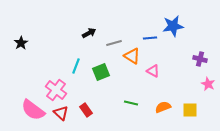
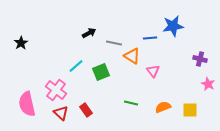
gray line: rotated 28 degrees clockwise
cyan line: rotated 28 degrees clockwise
pink triangle: rotated 24 degrees clockwise
pink semicircle: moved 6 px left, 6 px up; rotated 40 degrees clockwise
